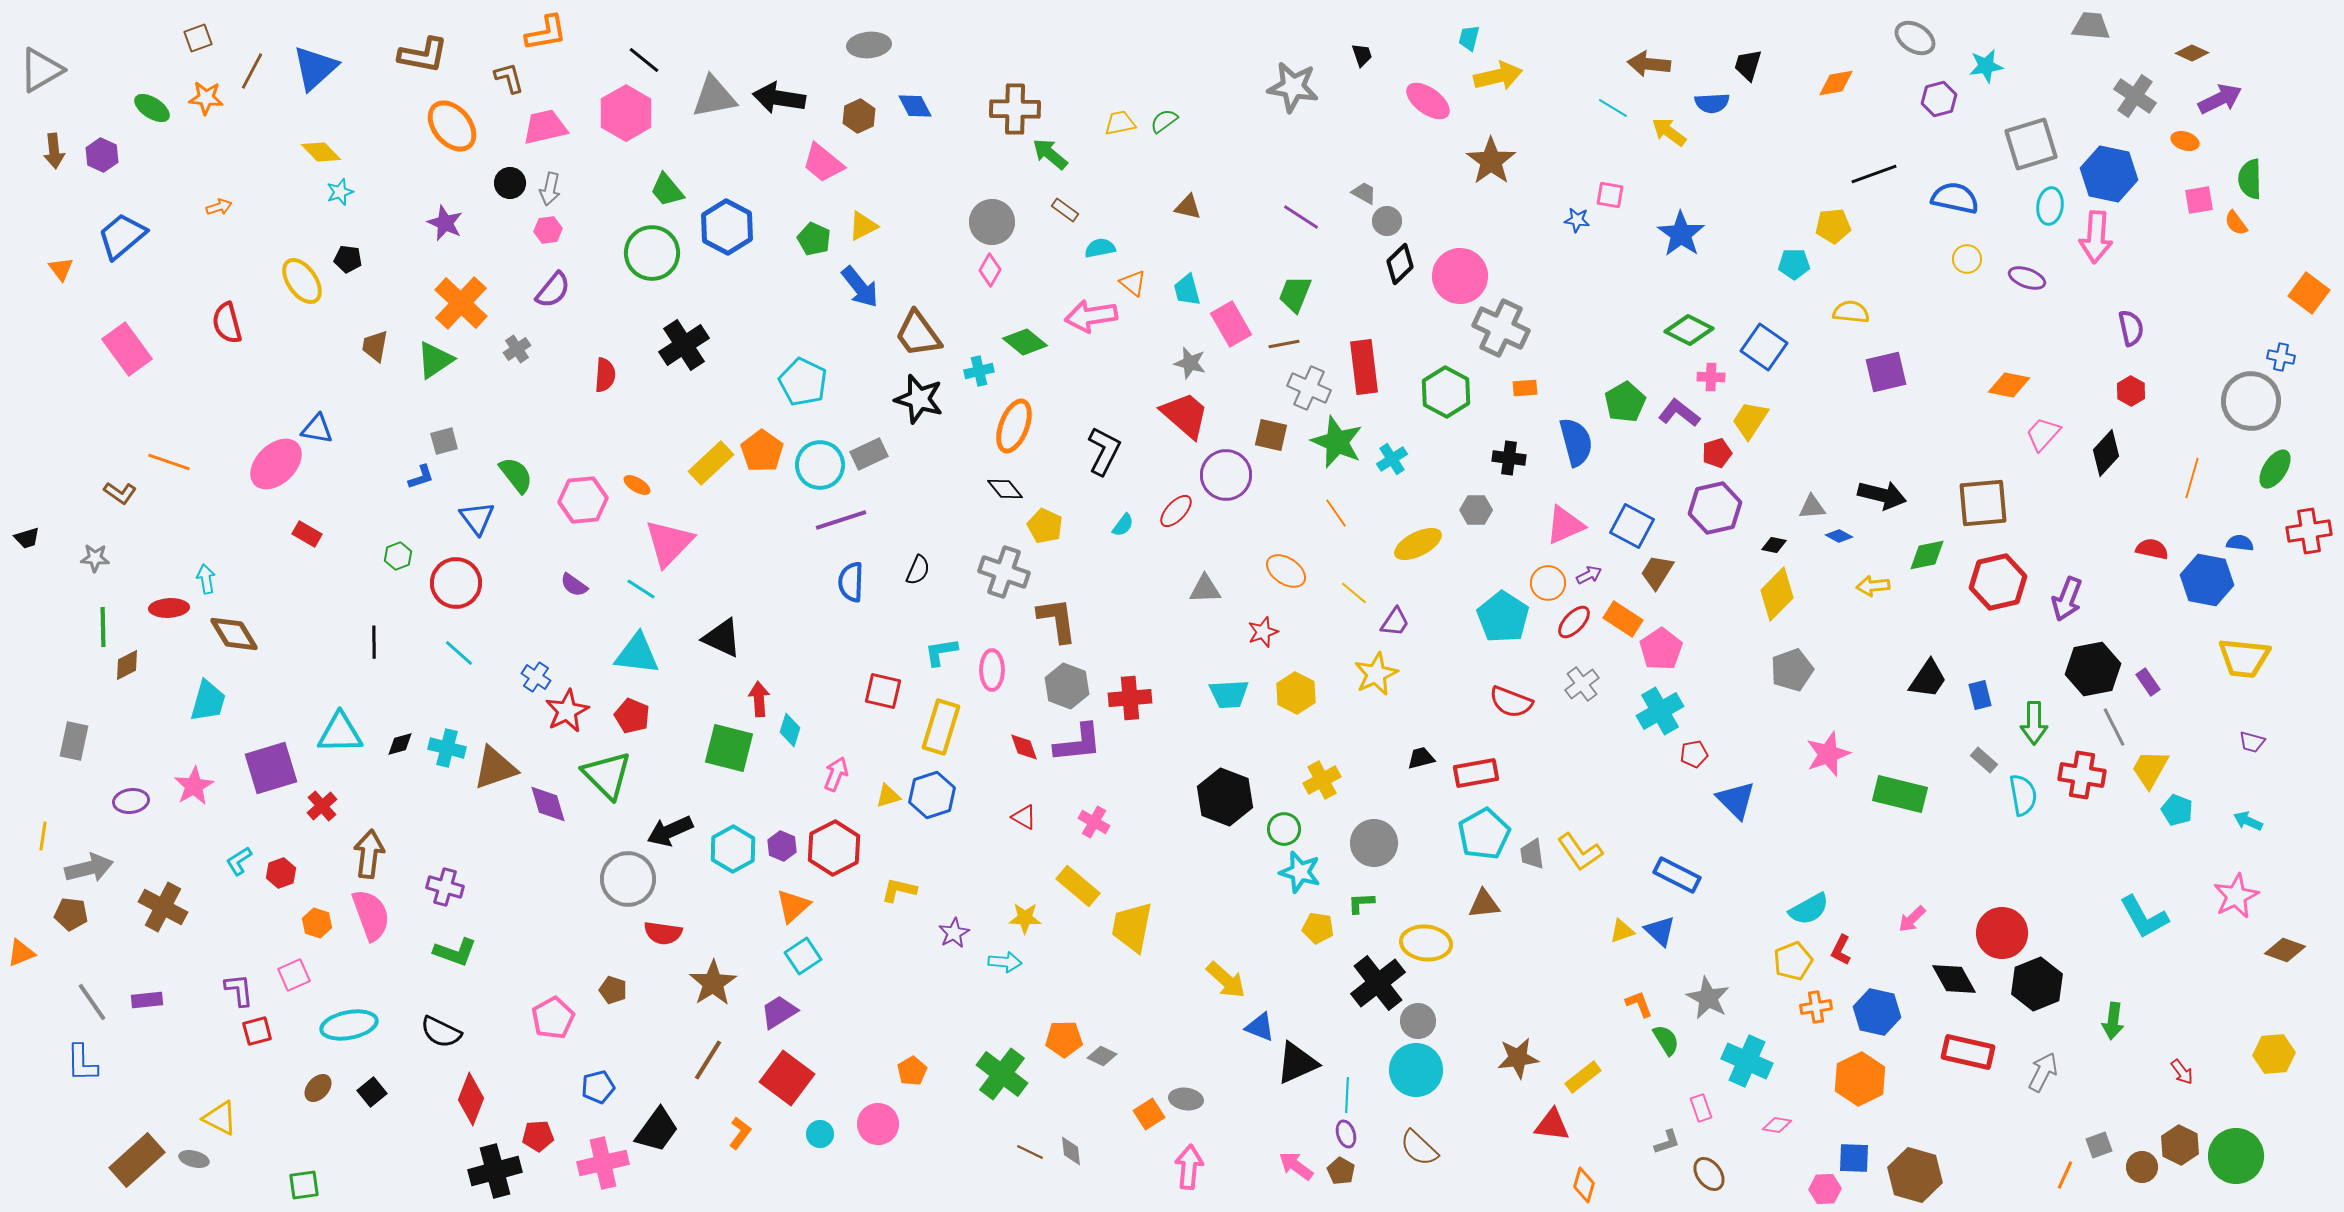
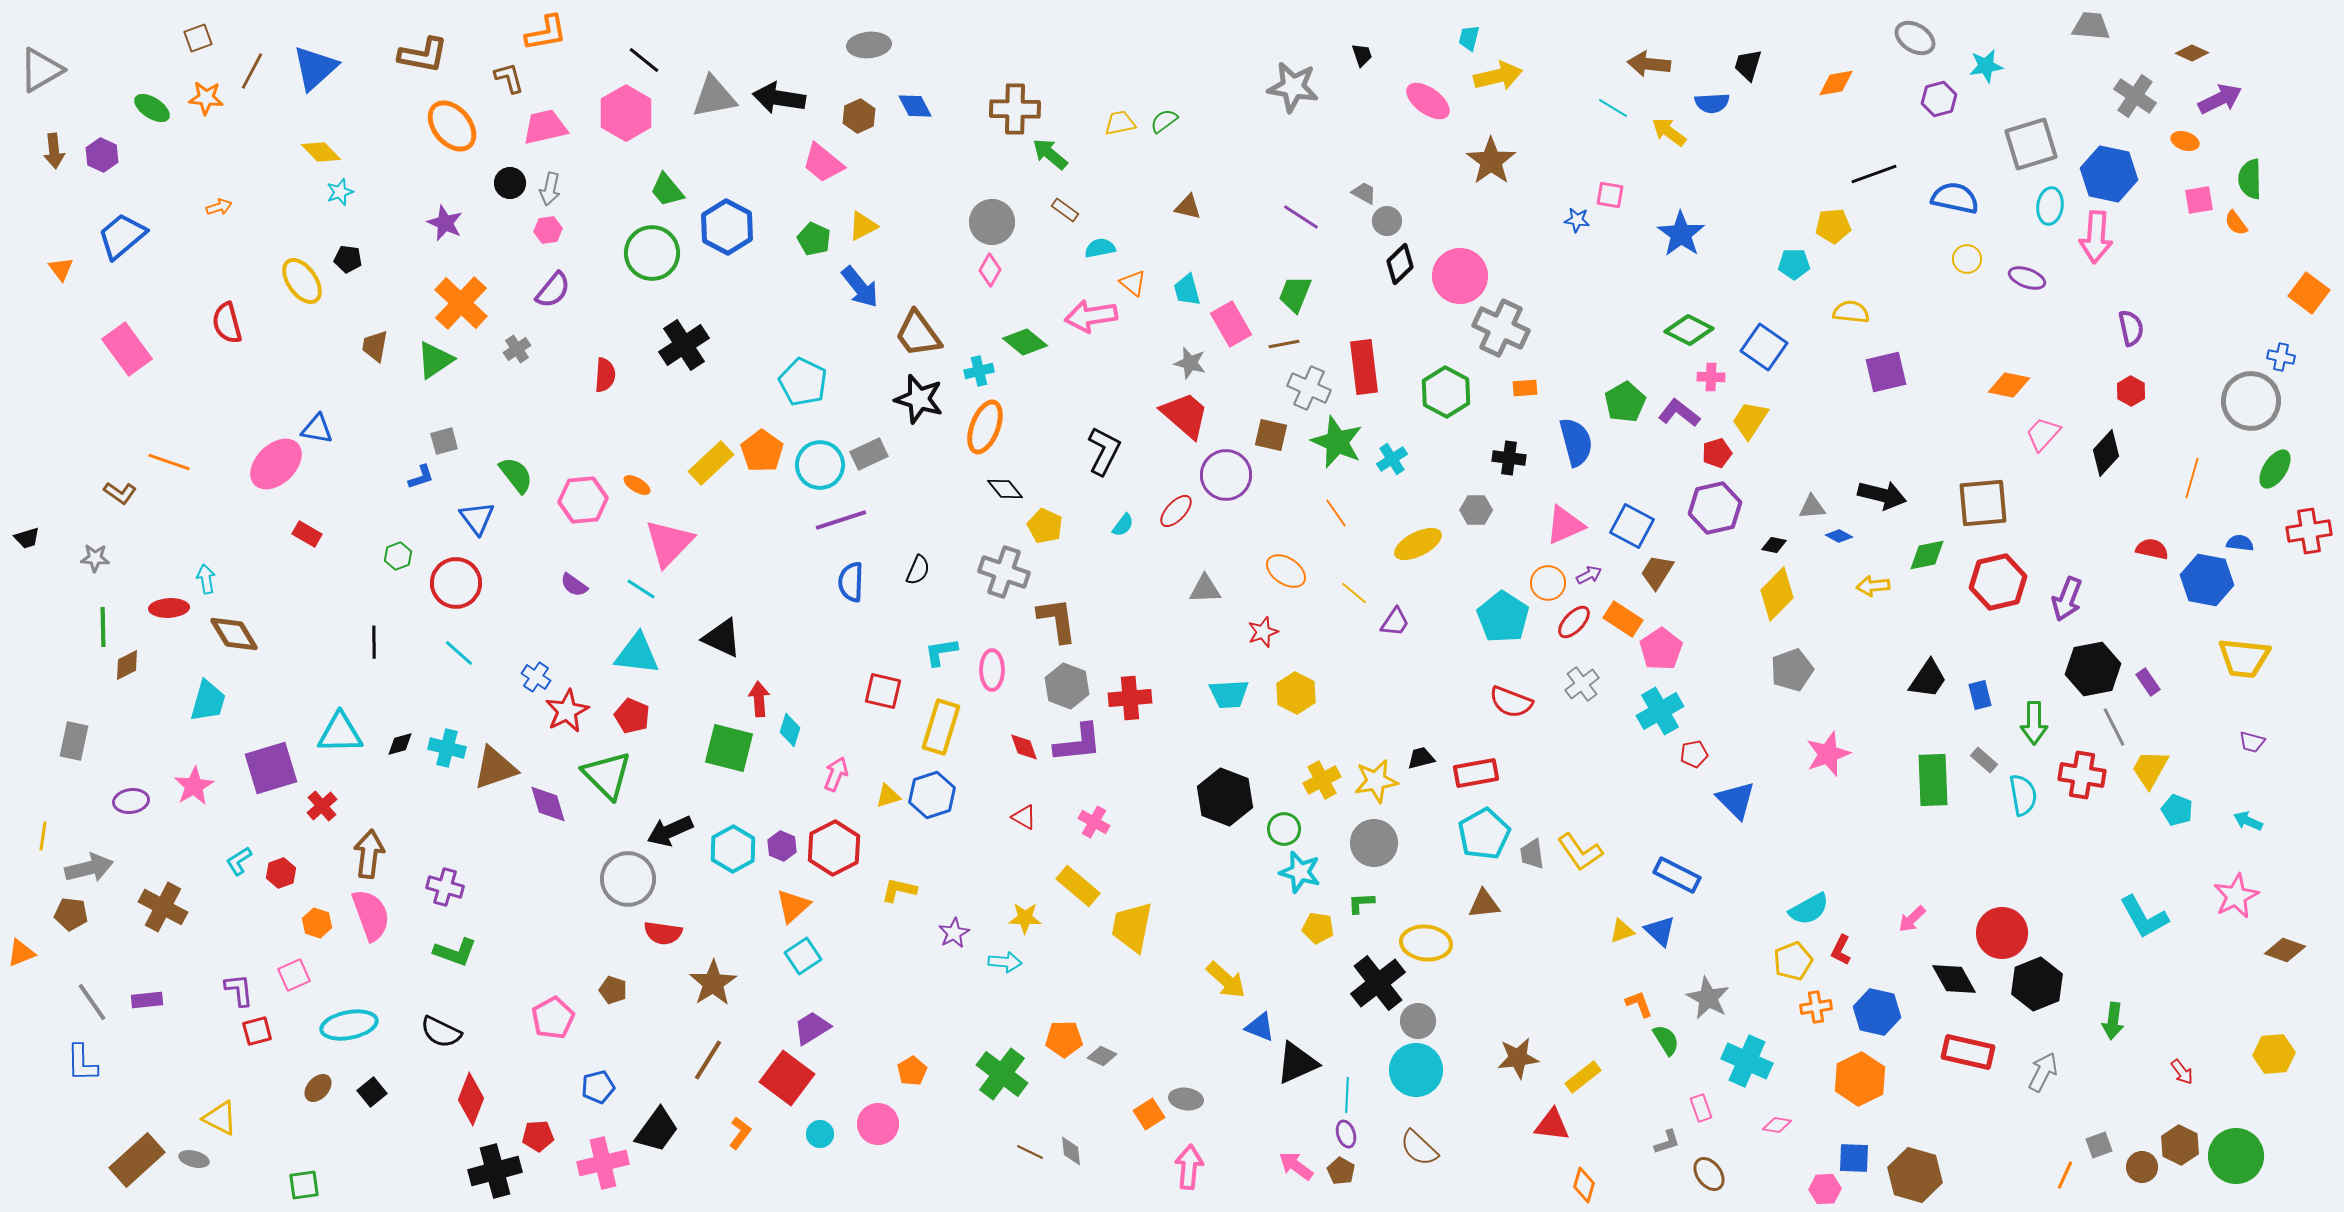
orange ellipse at (1014, 426): moved 29 px left, 1 px down
yellow star at (1376, 674): moved 107 px down; rotated 15 degrees clockwise
green rectangle at (1900, 794): moved 33 px right, 14 px up; rotated 74 degrees clockwise
purple trapezoid at (779, 1012): moved 33 px right, 16 px down
